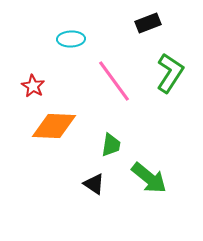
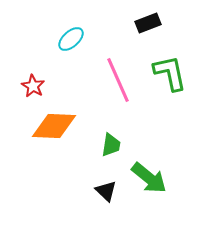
cyan ellipse: rotated 40 degrees counterclockwise
green L-shape: rotated 45 degrees counterclockwise
pink line: moved 4 px right, 1 px up; rotated 12 degrees clockwise
black triangle: moved 12 px right, 7 px down; rotated 10 degrees clockwise
